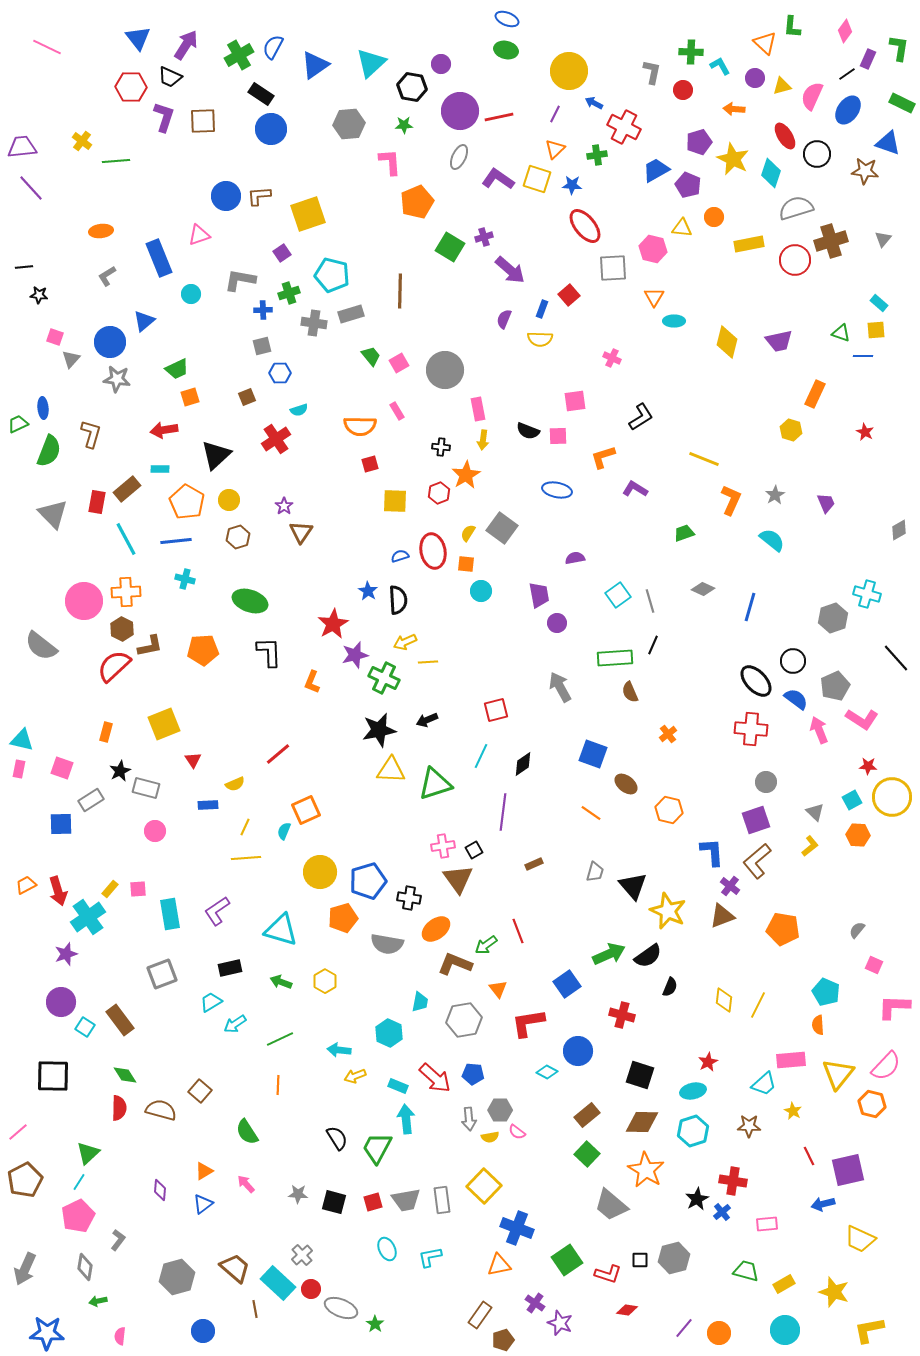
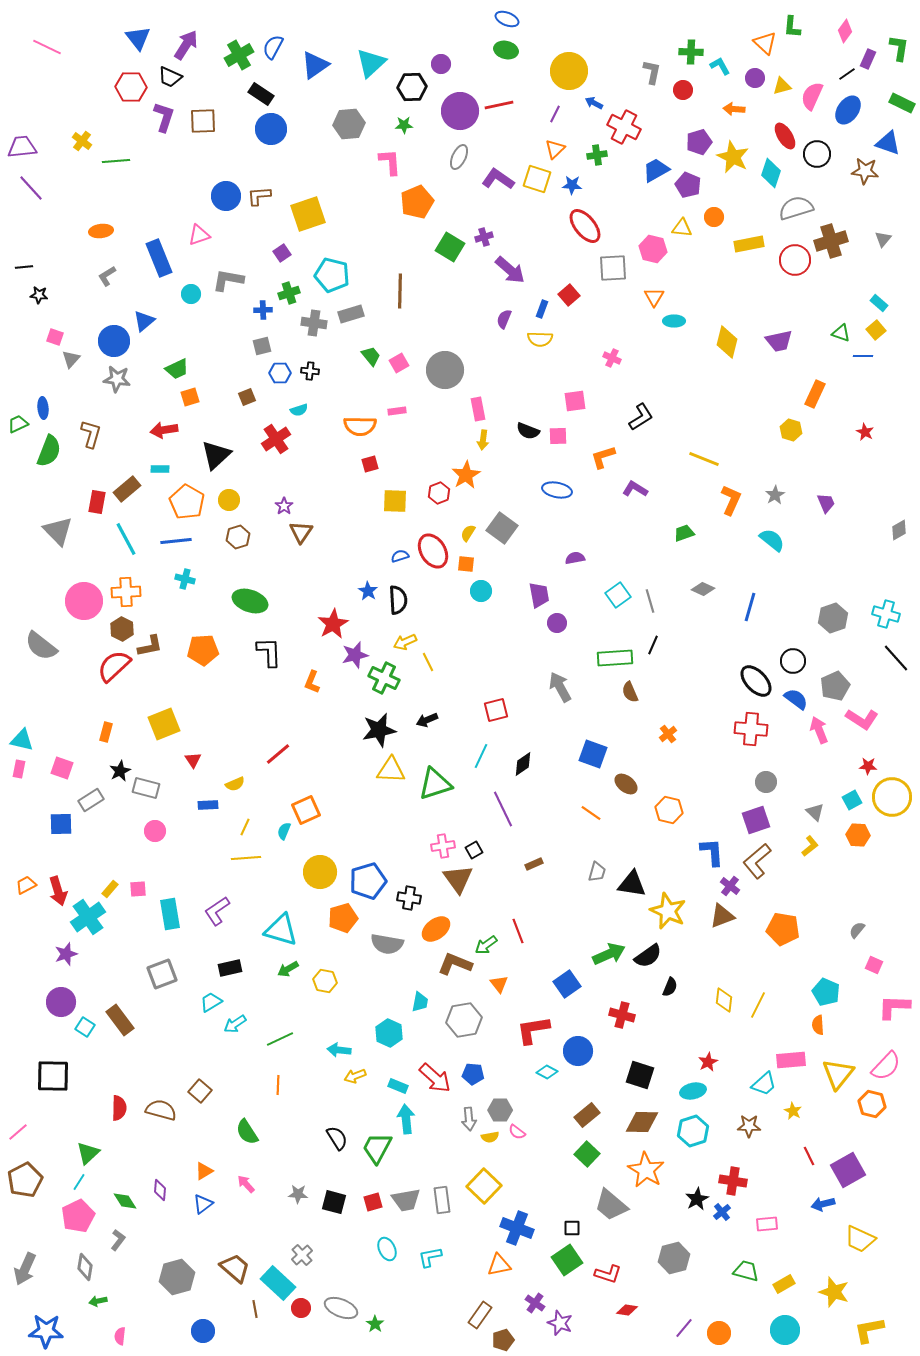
black hexagon at (412, 87): rotated 12 degrees counterclockwise
red line at (499, 117): moved 12 px up
yellow star at (733, 159): moved 2 px up
gray L-shape at (240, 280): moved 12 px left
yellow square at (876, 330): rotated 36 degrees counterclockwise
blue circle at (110, 342): moved 4 px right, 1 px up
pink rectangle at (397, 411): rotated 66 degrees counterclockwise
black cross at (441, 447): moved 131 px left, 76 px up
gray triangle at (53, 514): moved 5 px right, 17 px down
red ellipse at (433, 551): rotated 20 degrees counterclockwise
cyan cross at (867, 594): moved 19 px right, 20 px down
yellow line at (428, 662): rotated 66 degrees clockwise
purple line at (503, 812): moved 3 px up; rotated 33 degrees counterclockwise
gray trapezoid at (595, 872): moved 2 px right
black triangle at (633, 886): moved 1 px left, 2 px up; rotated 40 degrees counterclockwise
yellow hexagon at (325, 981): rotated 20 degrees counterclockwise
green arrow at (281, 982): moved 7 px right, 13 px up; rotated 50 degrees counterclockwise
orange triangle at (498, 989): moved 1 px right, 5 px up
red L-shape at (528, 1023): moved 5 px right, 7 px down
green diamond at (125, 1075): moved 126 px down
purple square at (848, 1170): rotated 16 degrees counterclockwise
black square at (640, 1260): moved 68 px left, 32 px up
red circle at (311, 1289): moved 10 px left, 19 px down
blue star at (47, 1333): moved 1 px left, 2 px up
